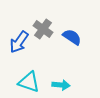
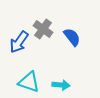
blue semicircle: rotated 18 degrees clockwise
